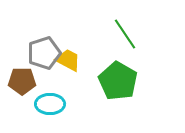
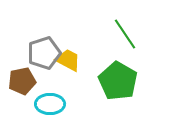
brown pentagon: rotated 12 degrees counterclockwise
